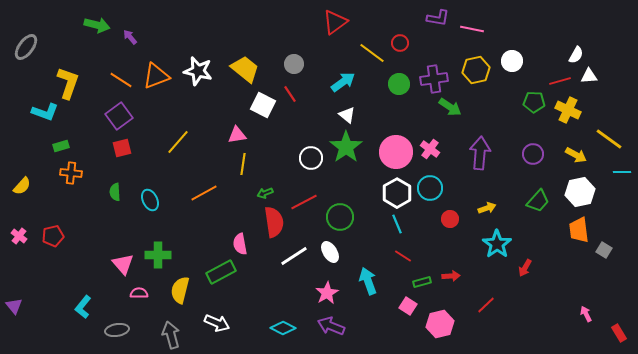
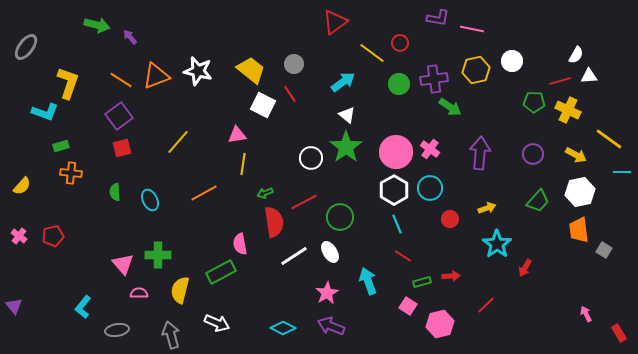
yellow trapezoid at (245, 69): moved 6 px right, 1 px down
white hexagon at (397, 193): moved 3 px left, 3 px up
